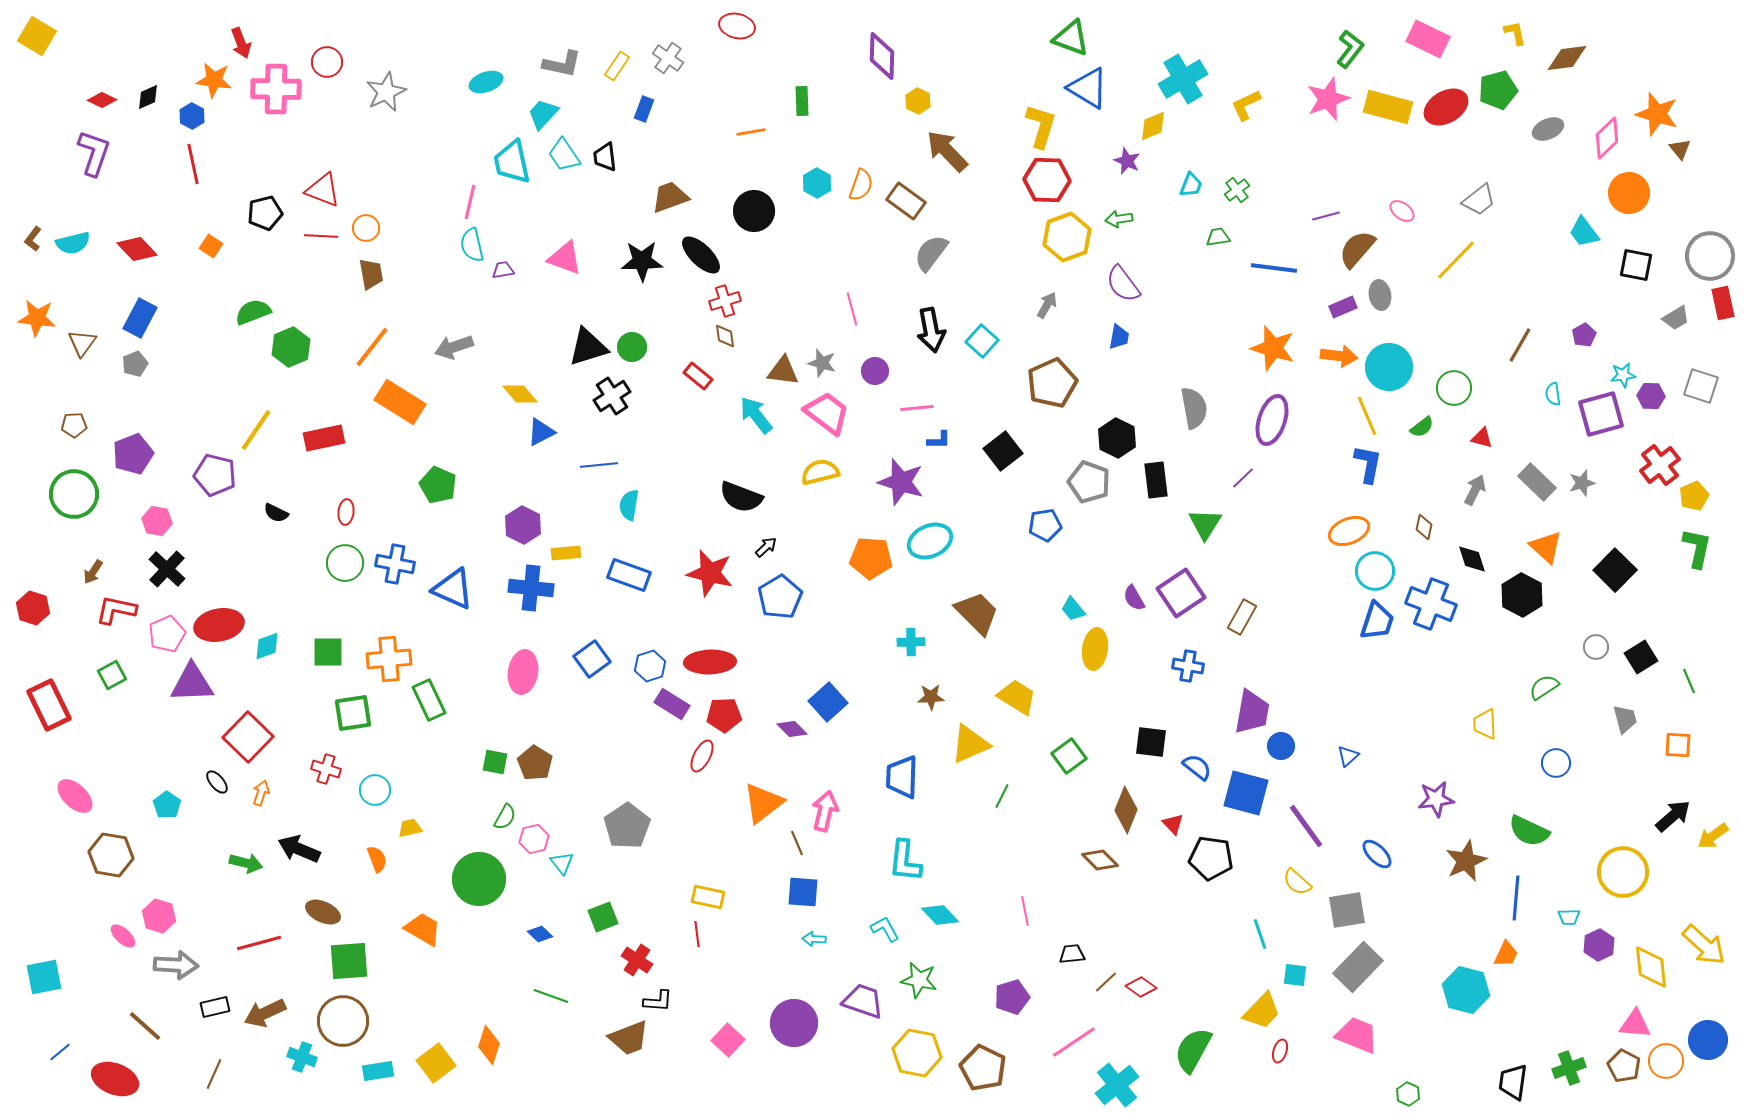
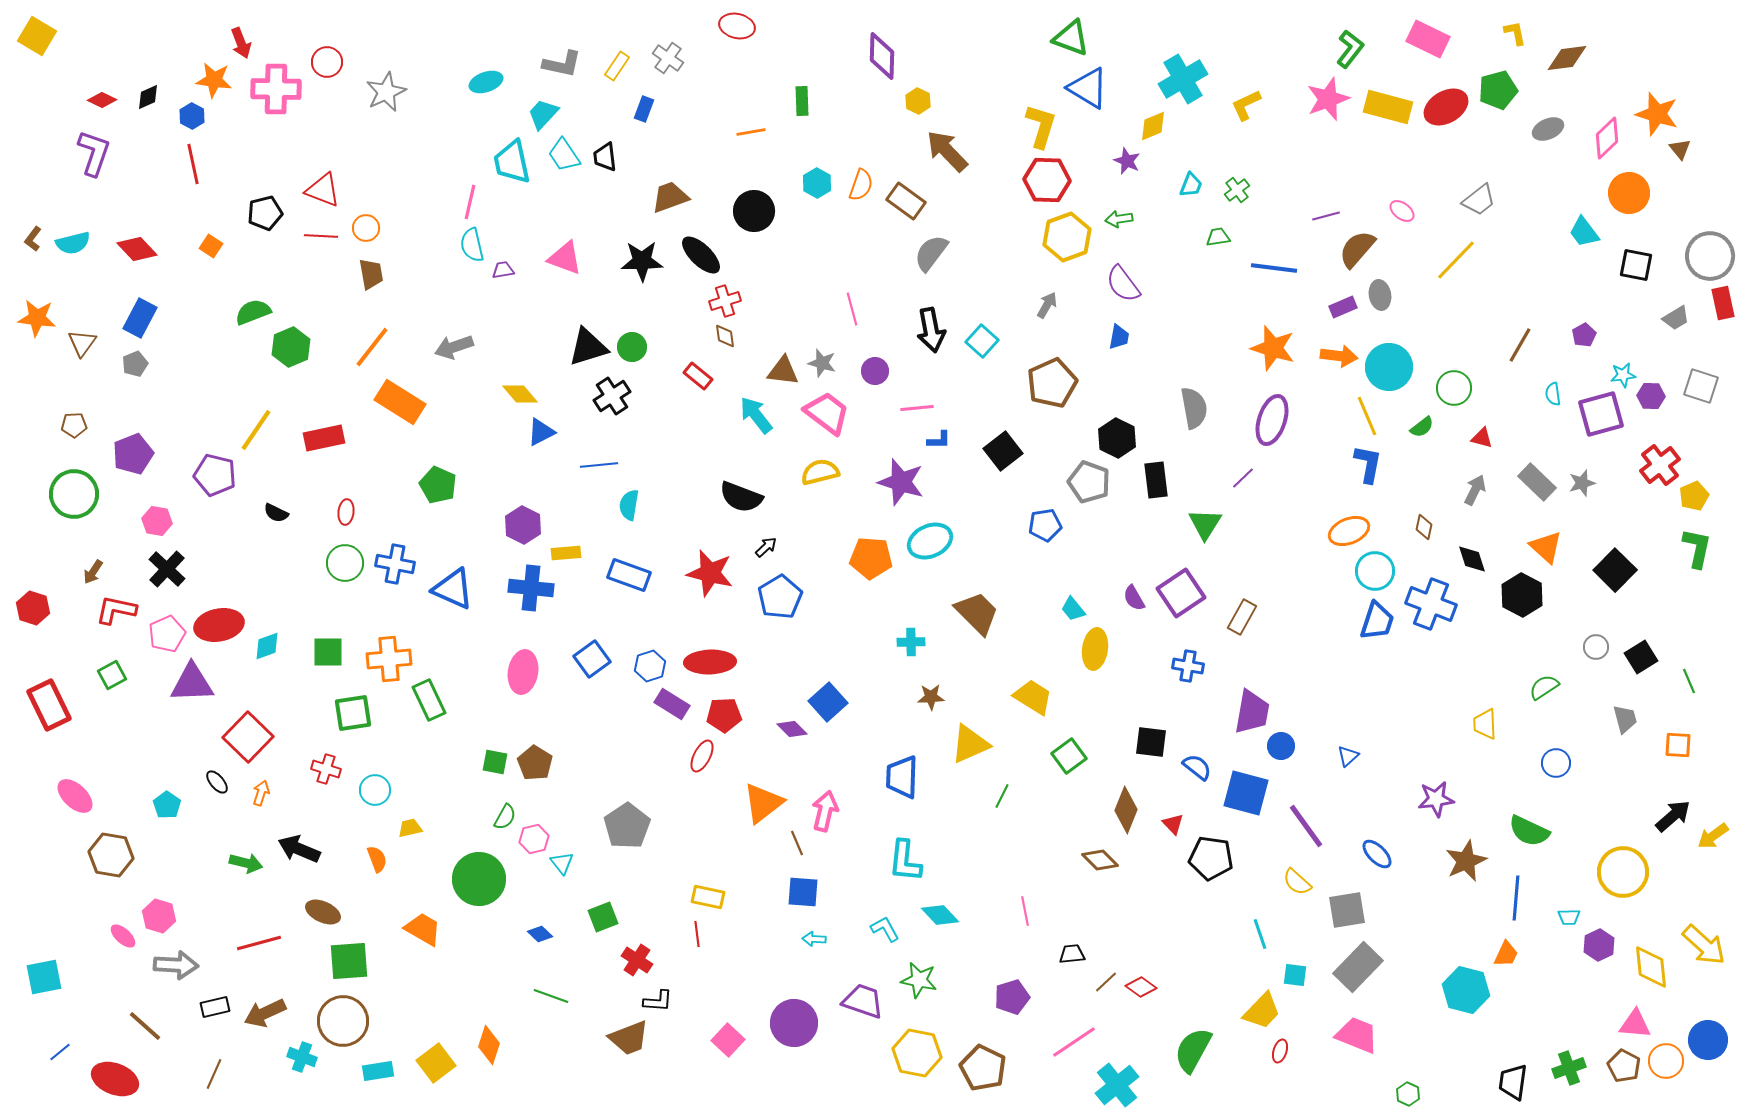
yellow trapezoid at (1017, 697): moved 16 px right
